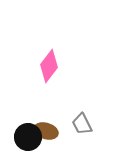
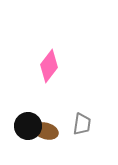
gray trapezoid: rotated 145 degrees counterclockwise
black circle: moved 11 px up
